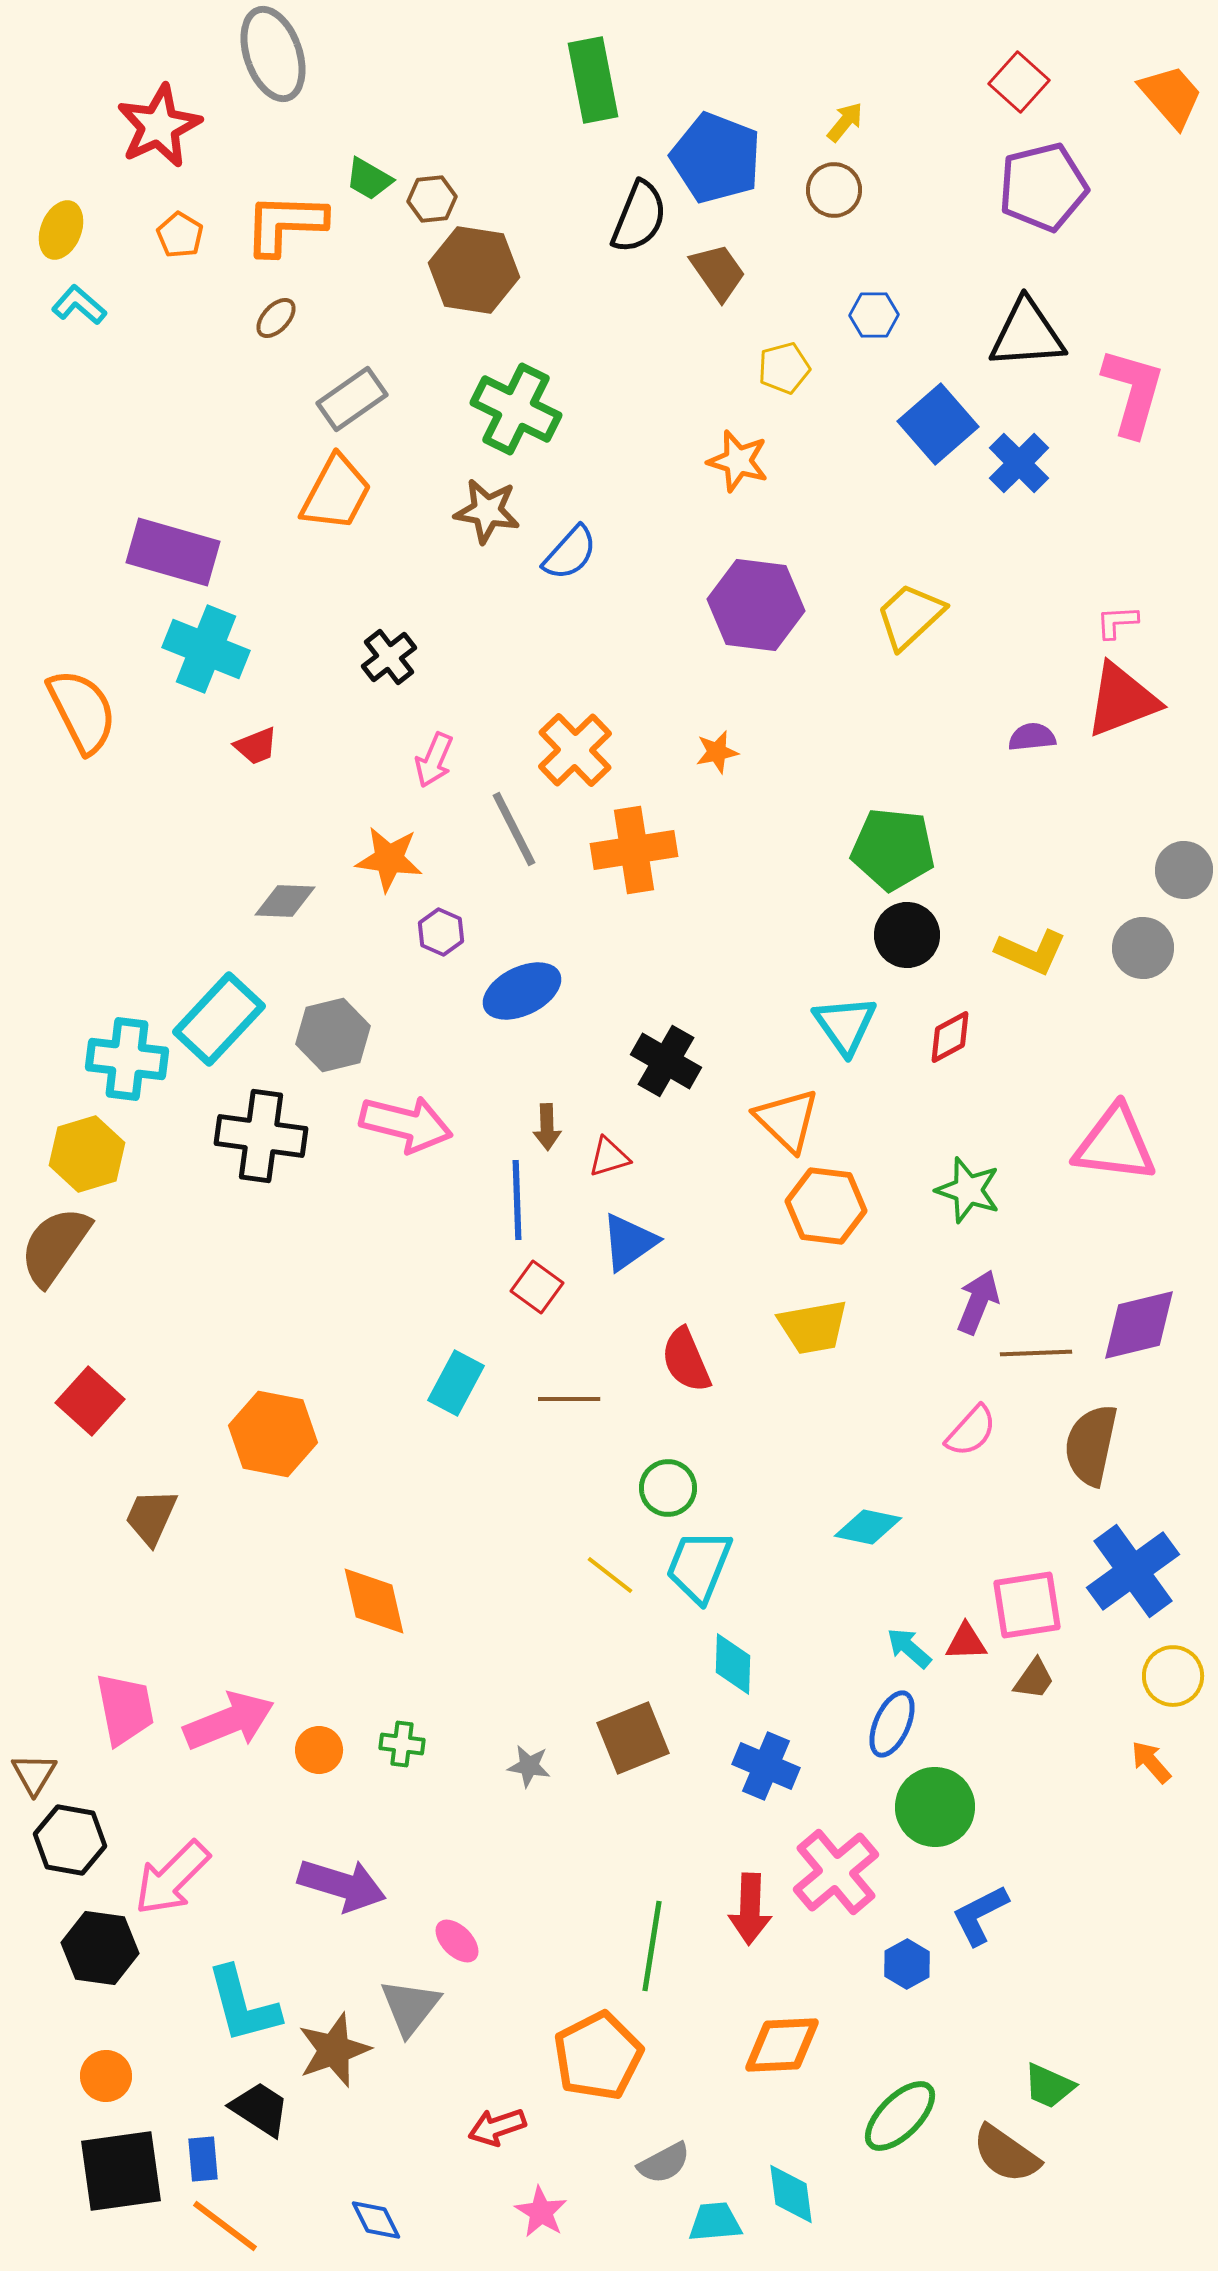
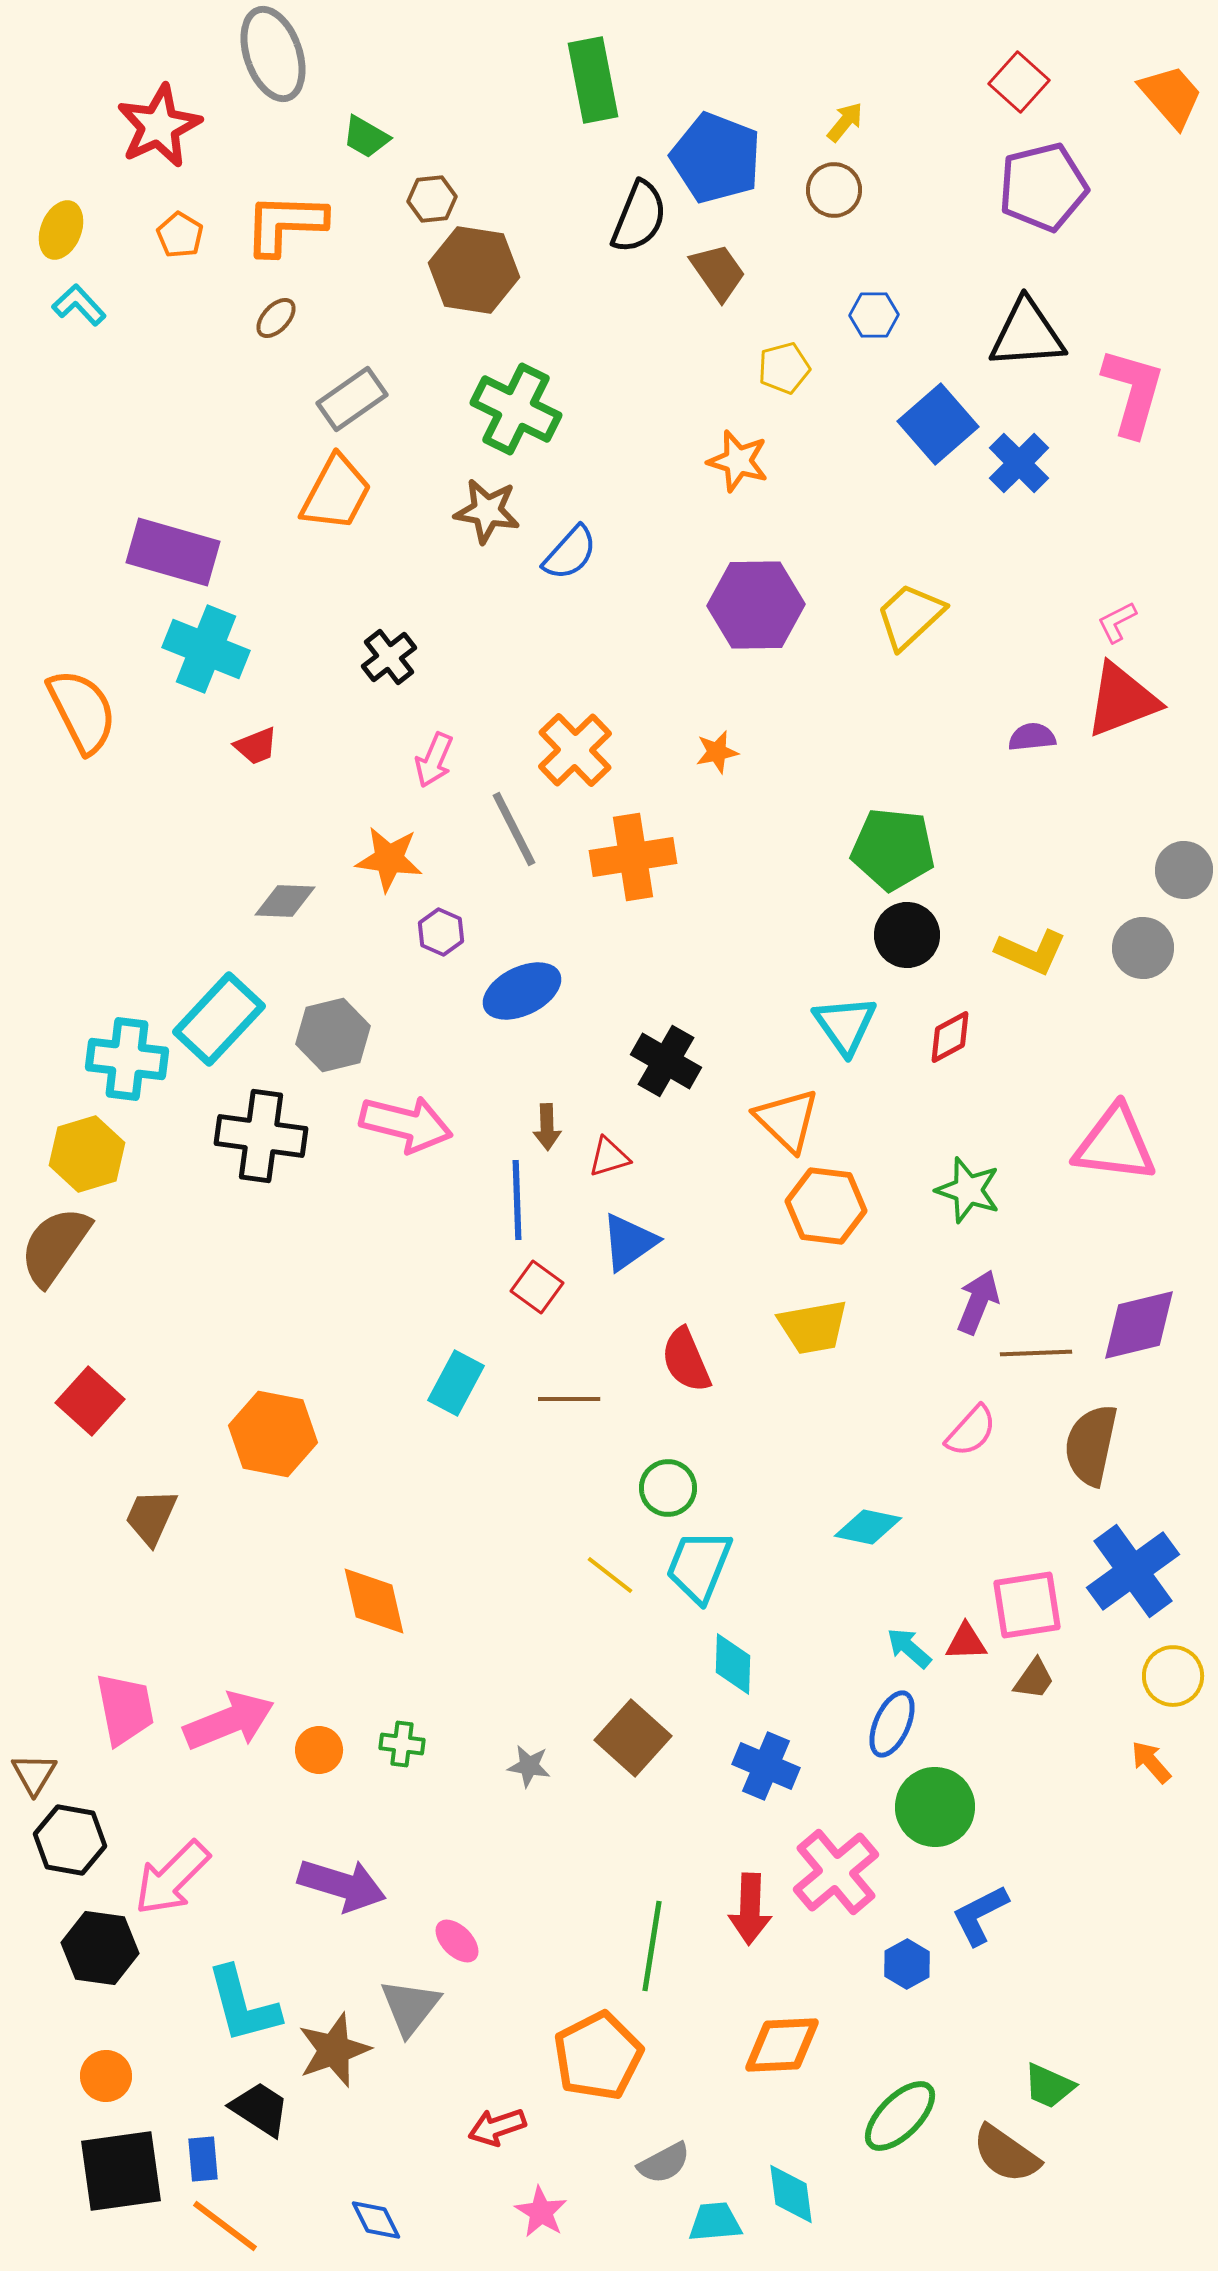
green trapezoid at (369, 179): moved 3 px left, 42 px up
cyan L-shape at (79, 305): rotated 6 degrees clockwise
purple hexagon at (756, 605): rotated 8 degrees counterclockwise
pink L-shape at (1117, 622): rotated 24 degrees counterclockwise
orange cross at (634, 850): moved 1 px left, 7 px down
brown square at (633, 1738): rotated 26 degrees counterclockwise
